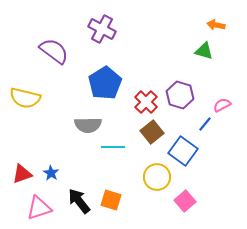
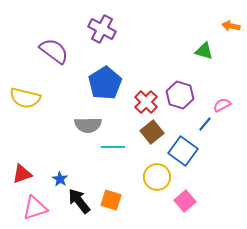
orange arrow: moved 15 px right, 1 px down
blue star: moved 9 px right, 6 px down
pink triangle: moved 4 px left
